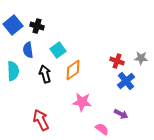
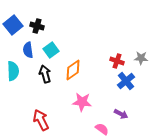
cyan square: moved 7 px left
